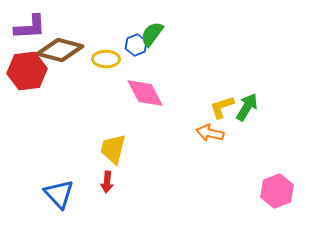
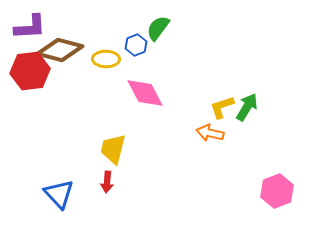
green semicircle: moved 6 px right, 6 px up
red hexagon: moved 3 px right
